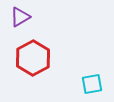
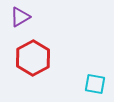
cyan square: moved 3 px right; rotated 20 degrees clockwise
